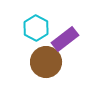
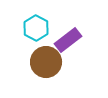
purple rectangle: moved 3 px right, 1 px down
